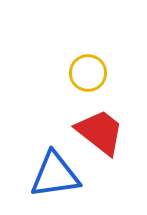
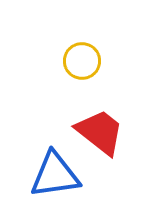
yellow circle: moved 6 px left, 12 px up
